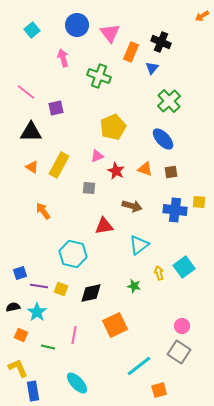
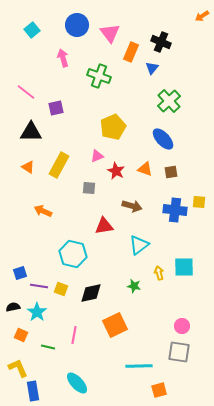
orange triangle at (32, 167): moved 4 px left
orange arrow at (43, 211): rotated 30 degrees counterclockwise
cyan square at (184, 267): rotated 35 degrees clockwise
gray square at (179, 352): rotated 25 degrees counterclockwise
cyan line at (139, 366): rotated 36 degrees clockwise
